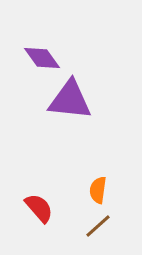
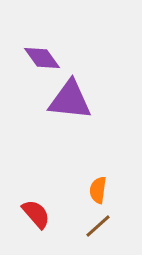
red semicircle: moved 3 px left, 6 px down
